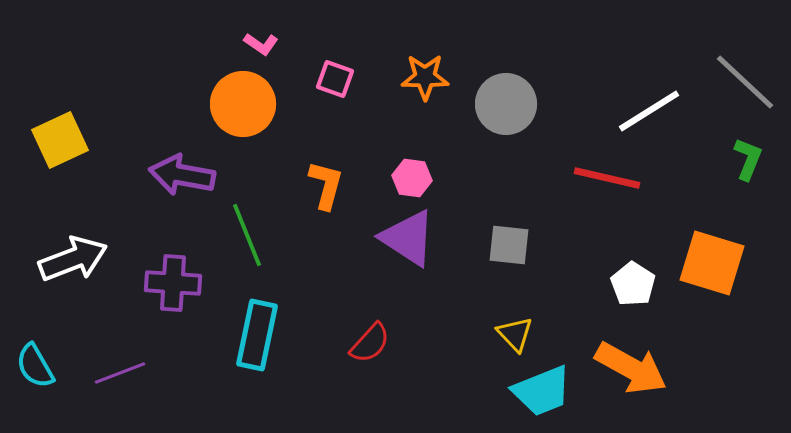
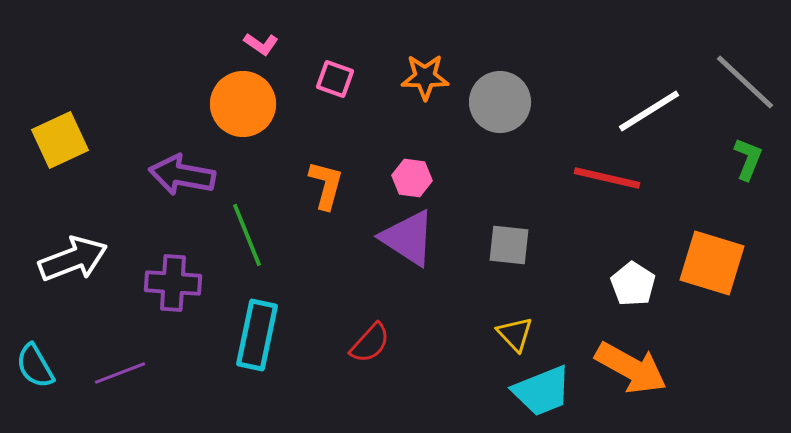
gray circle: moved 6 px left, 2 px up
